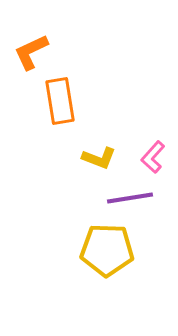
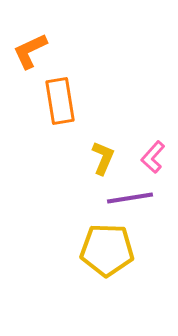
orange L-shape: moved 1 px left, 1 px up
yellow L-shape: moved 4 px right; rotated 88 degrees counterclockwise
